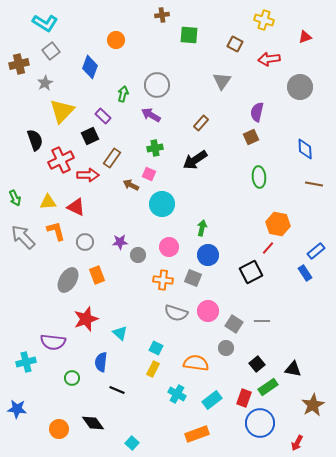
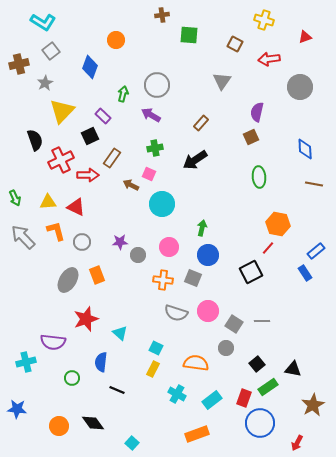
cyan L-shape at (45, 23): moved 2 px left, 1 px up
gray circle at (85, 242): moved 3 px left
orange circle at (59, 429): moved 3 px up
